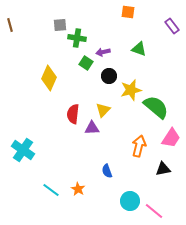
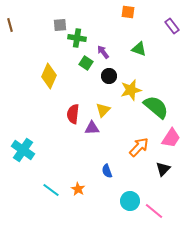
purple arrow: rotated 64 degrees clockwise
yellow diamond: moved 2 px up
orange arrow: moved 1 px down; rotated 30 degrees clockwise
black triangle: rotated 35 degrees counterclockwise
